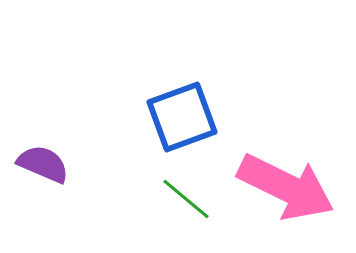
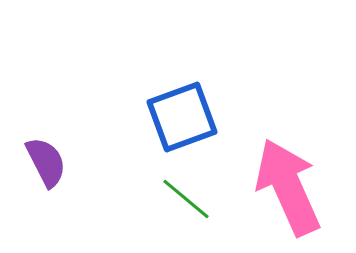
purple semicircle: moved 3 px right, 2 px up; rotated 40 degrees clockwise
pink arrow: moved 2 px right; rotated 140 degrees counterclockwise
